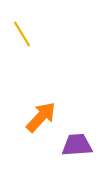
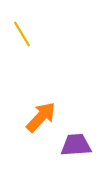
purple trapezoid: moved 1 px left
